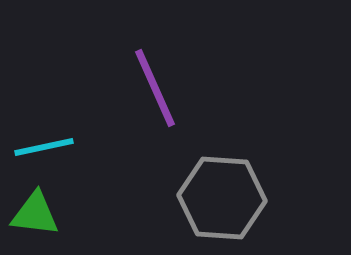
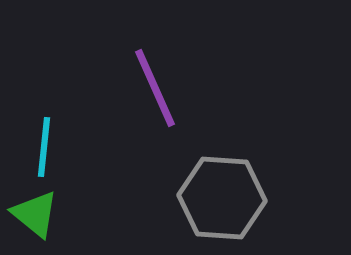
cyan line: rotated 72 degrees counterclockwise
green triangle: rotated 32 degrees clockwise
